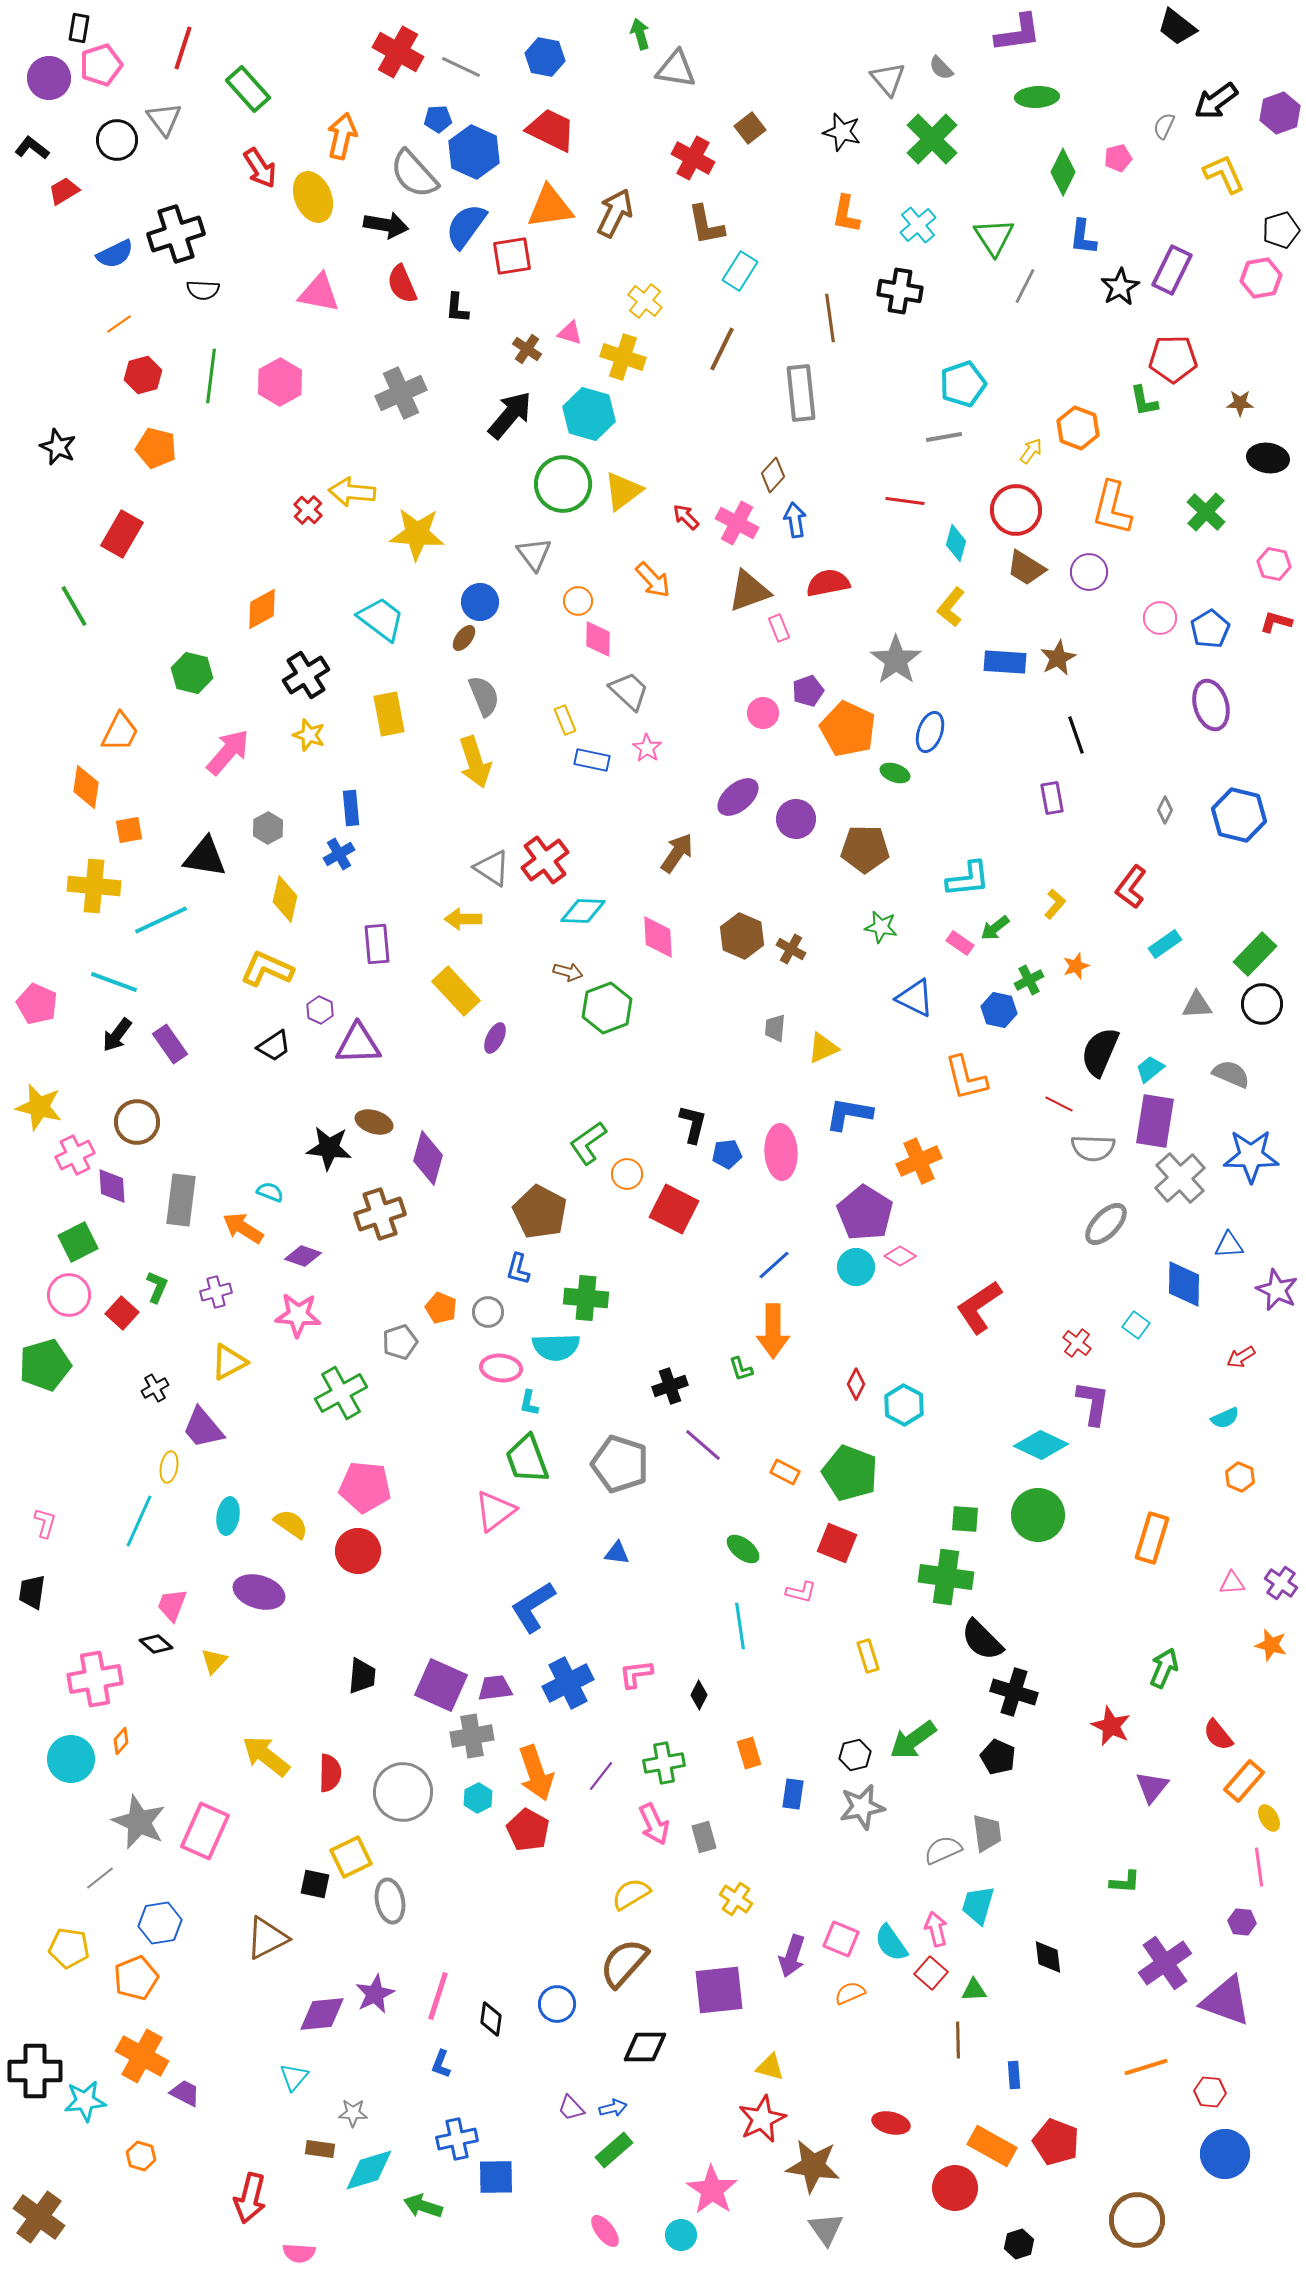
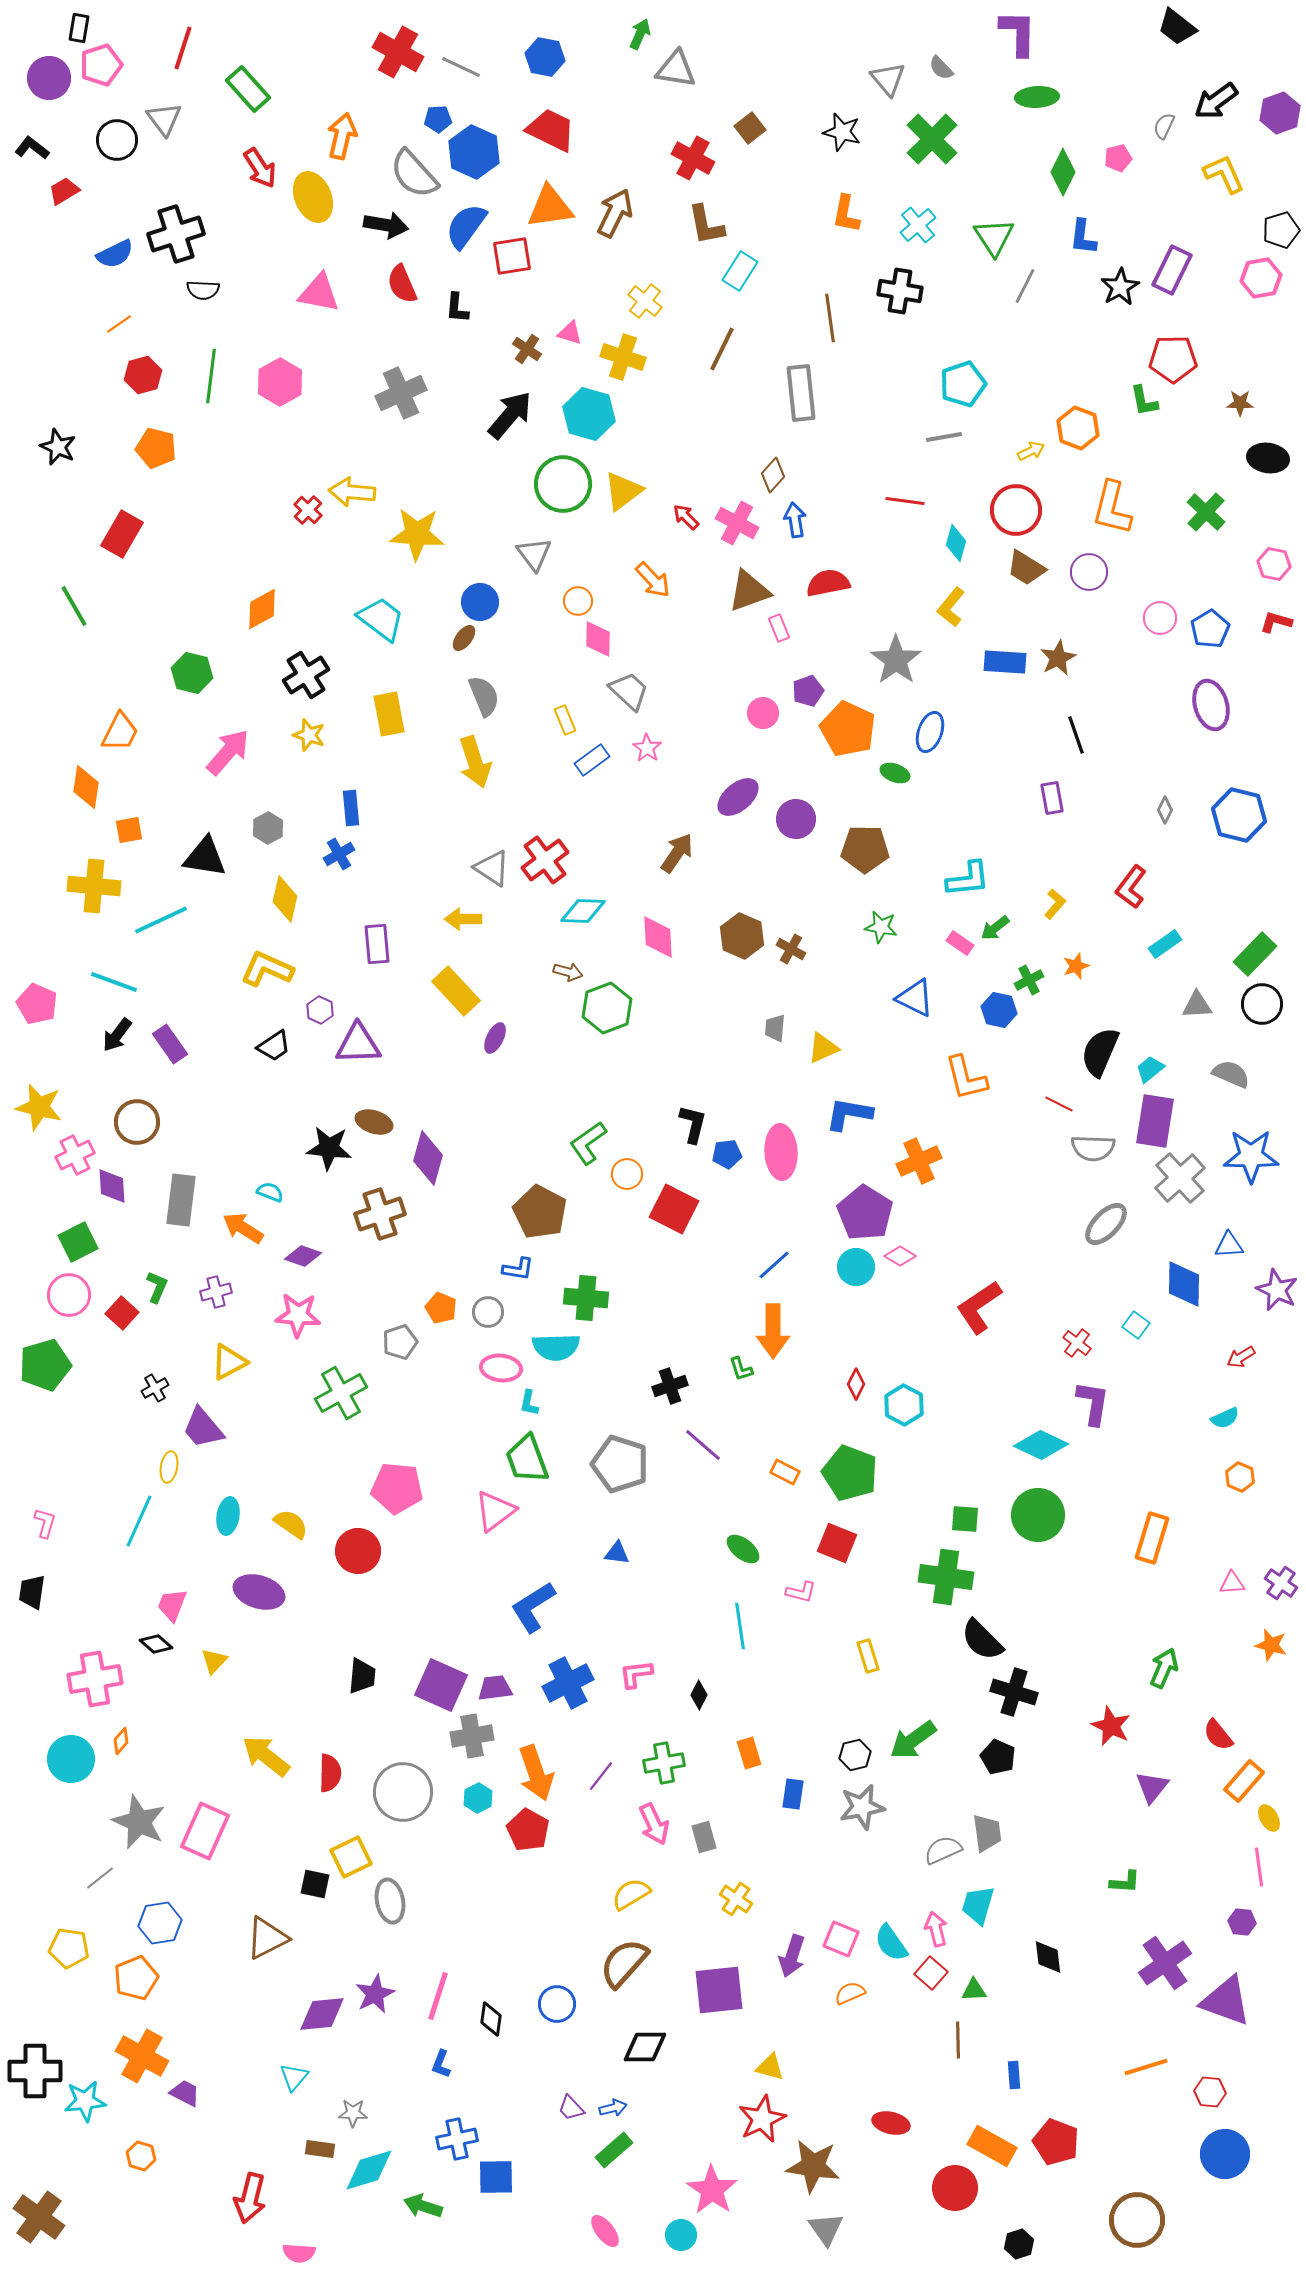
purple L-shape at (1018, 33): rotated 81 degrees counterclockwise
green arrow at (640, 34): rotated 40 degrees clockwise
yellow arrow at (1031, 451): rotated 28 degrees clockwise
blue rectangle at (592, 760): rotated 48 degrees counterclockwise
blue L-shape at (518, 1269): rotated 96 degrees counterclockwise
pink pentagon at (365, 1487): moved 32 px right, 1 px down
